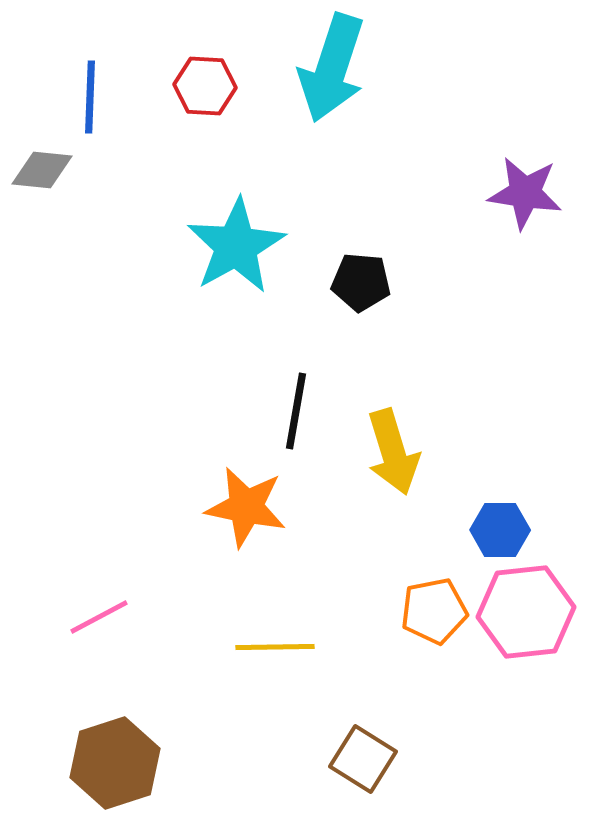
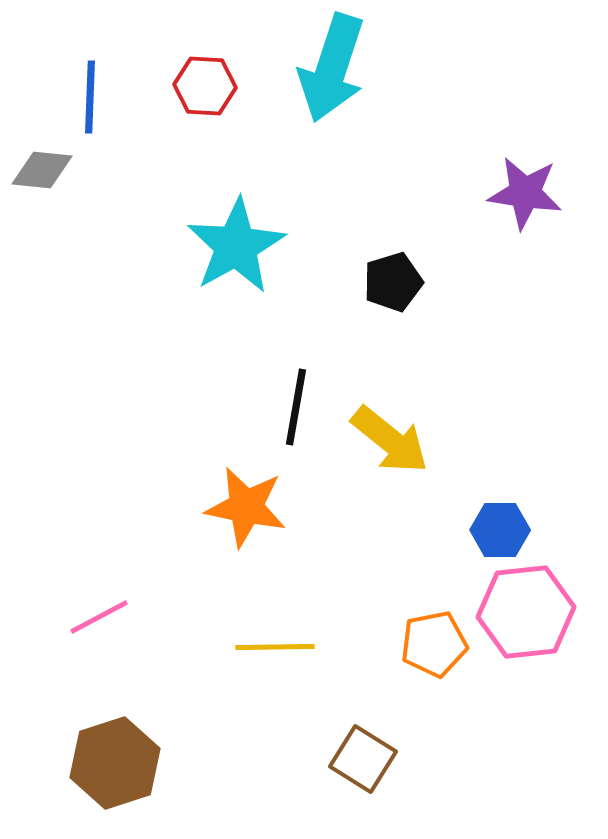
black pentagon: moved 32 px right; rotated 22 degrees counterclockwise
black line: moved 4 px up
yellow arrow: moved 3 px left, 12 px up; rotated 34 degrees counterclockwise
orange pentagon: moved 33 px down
